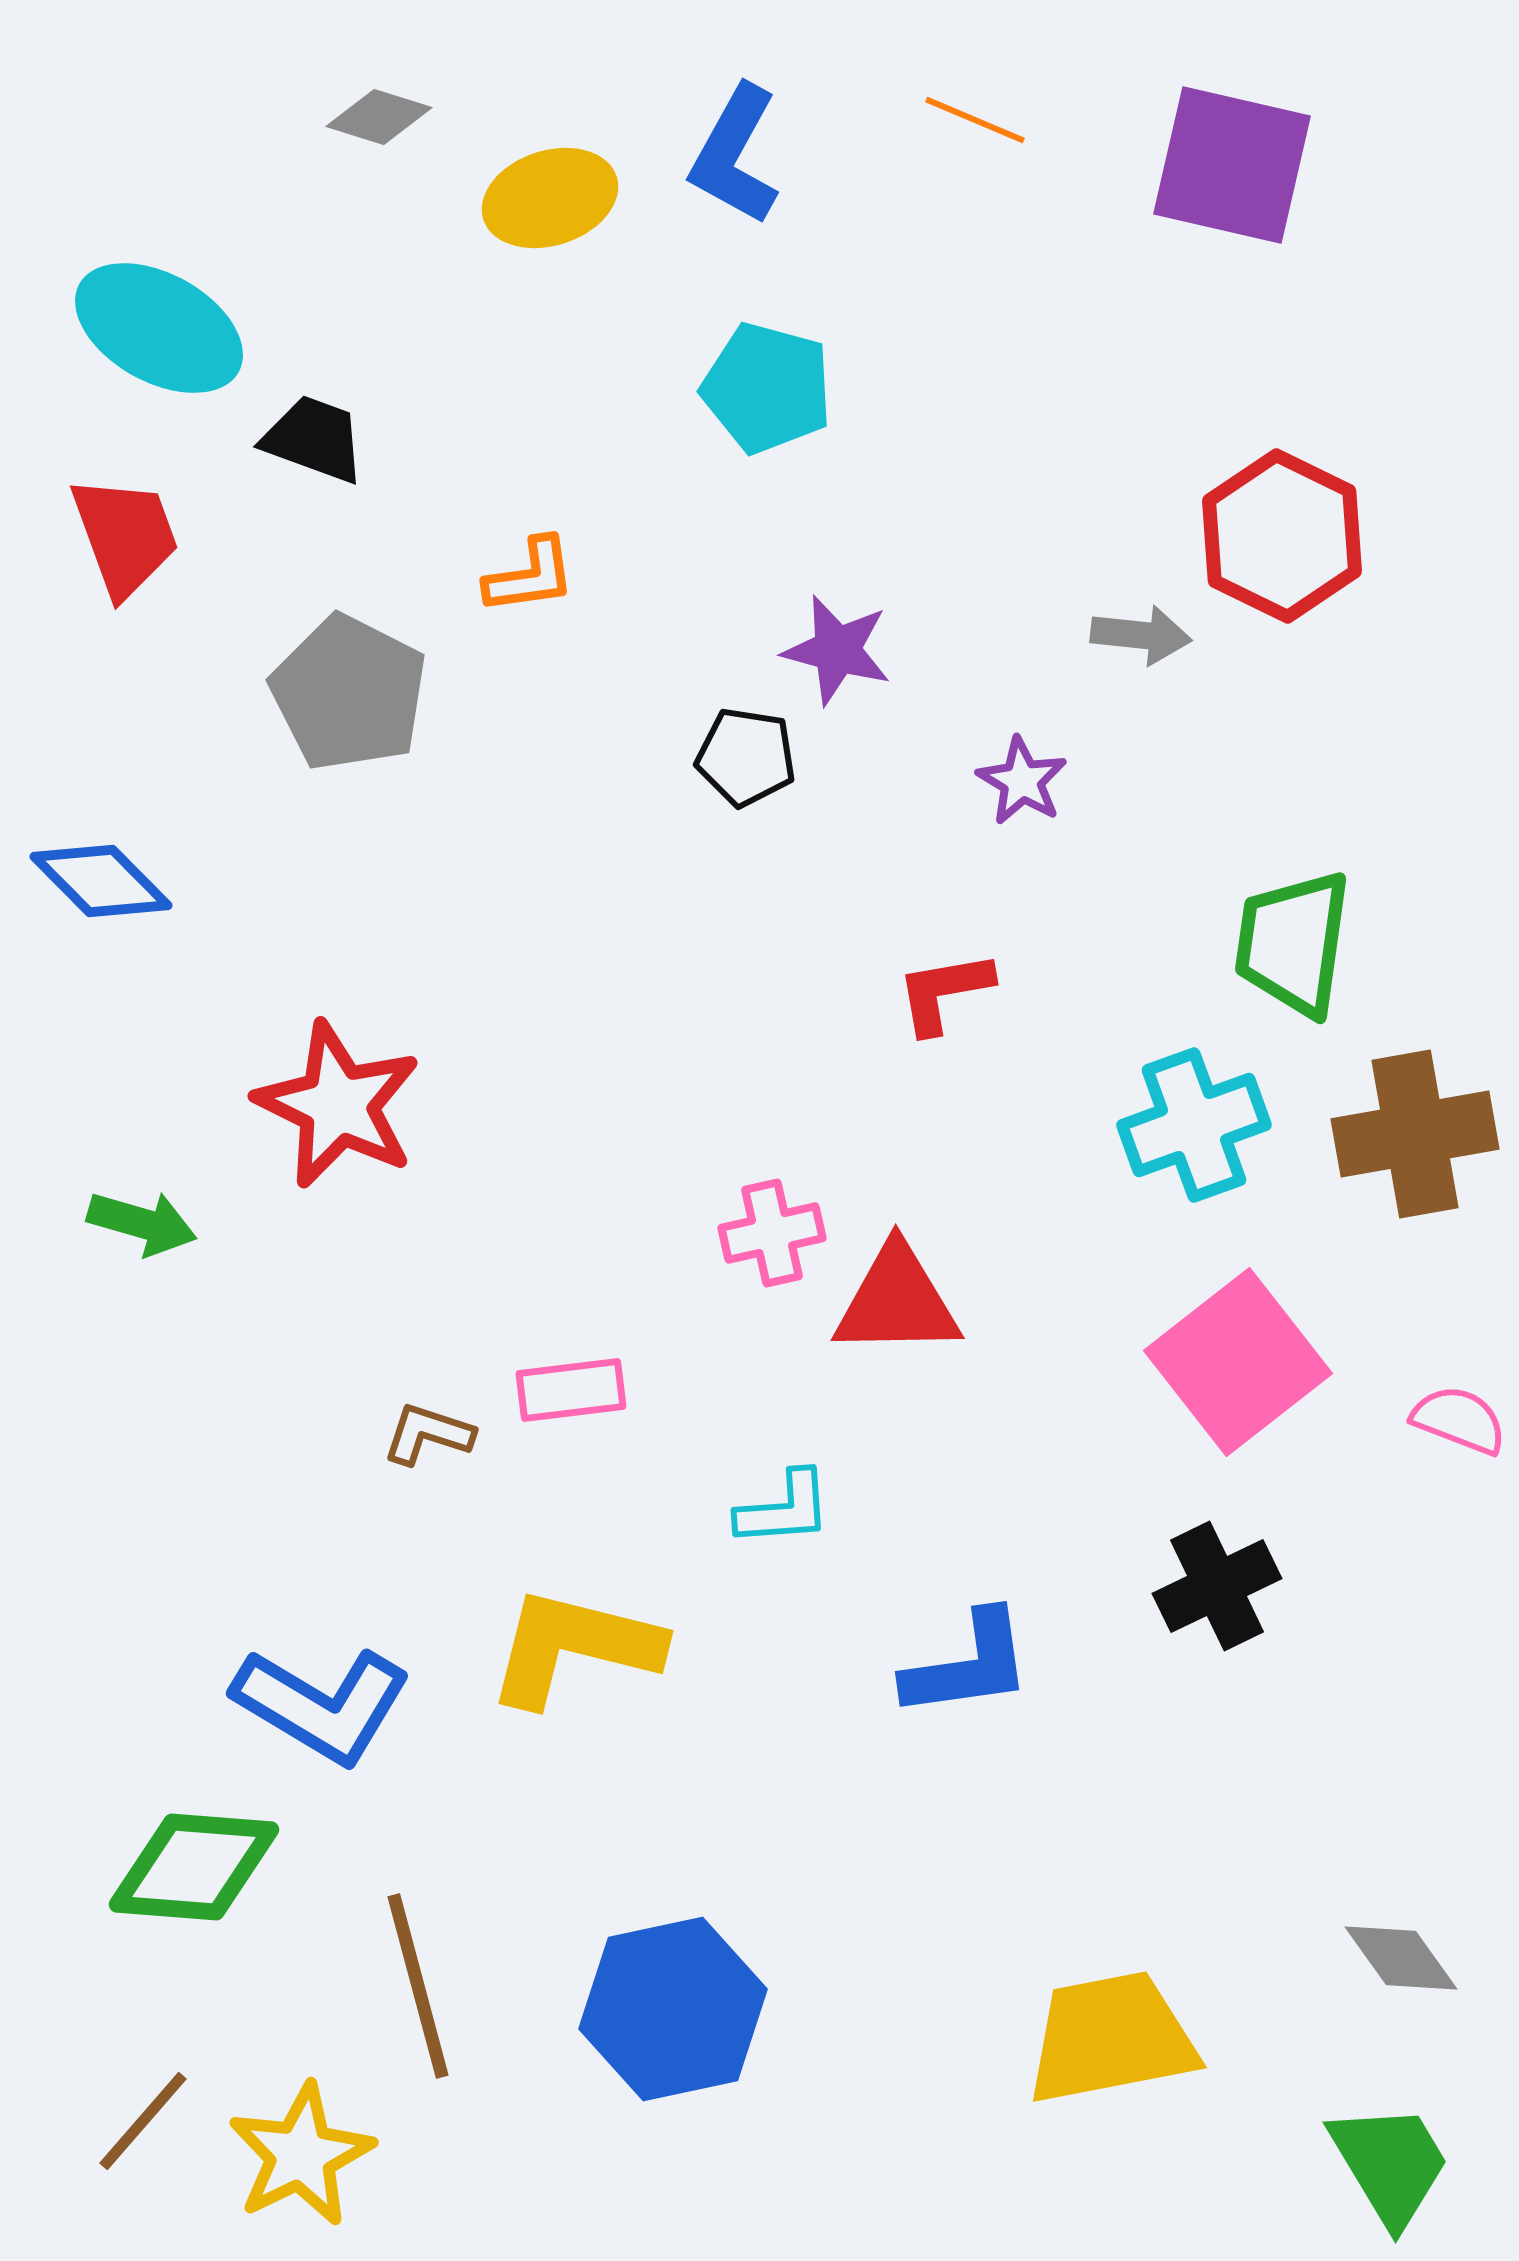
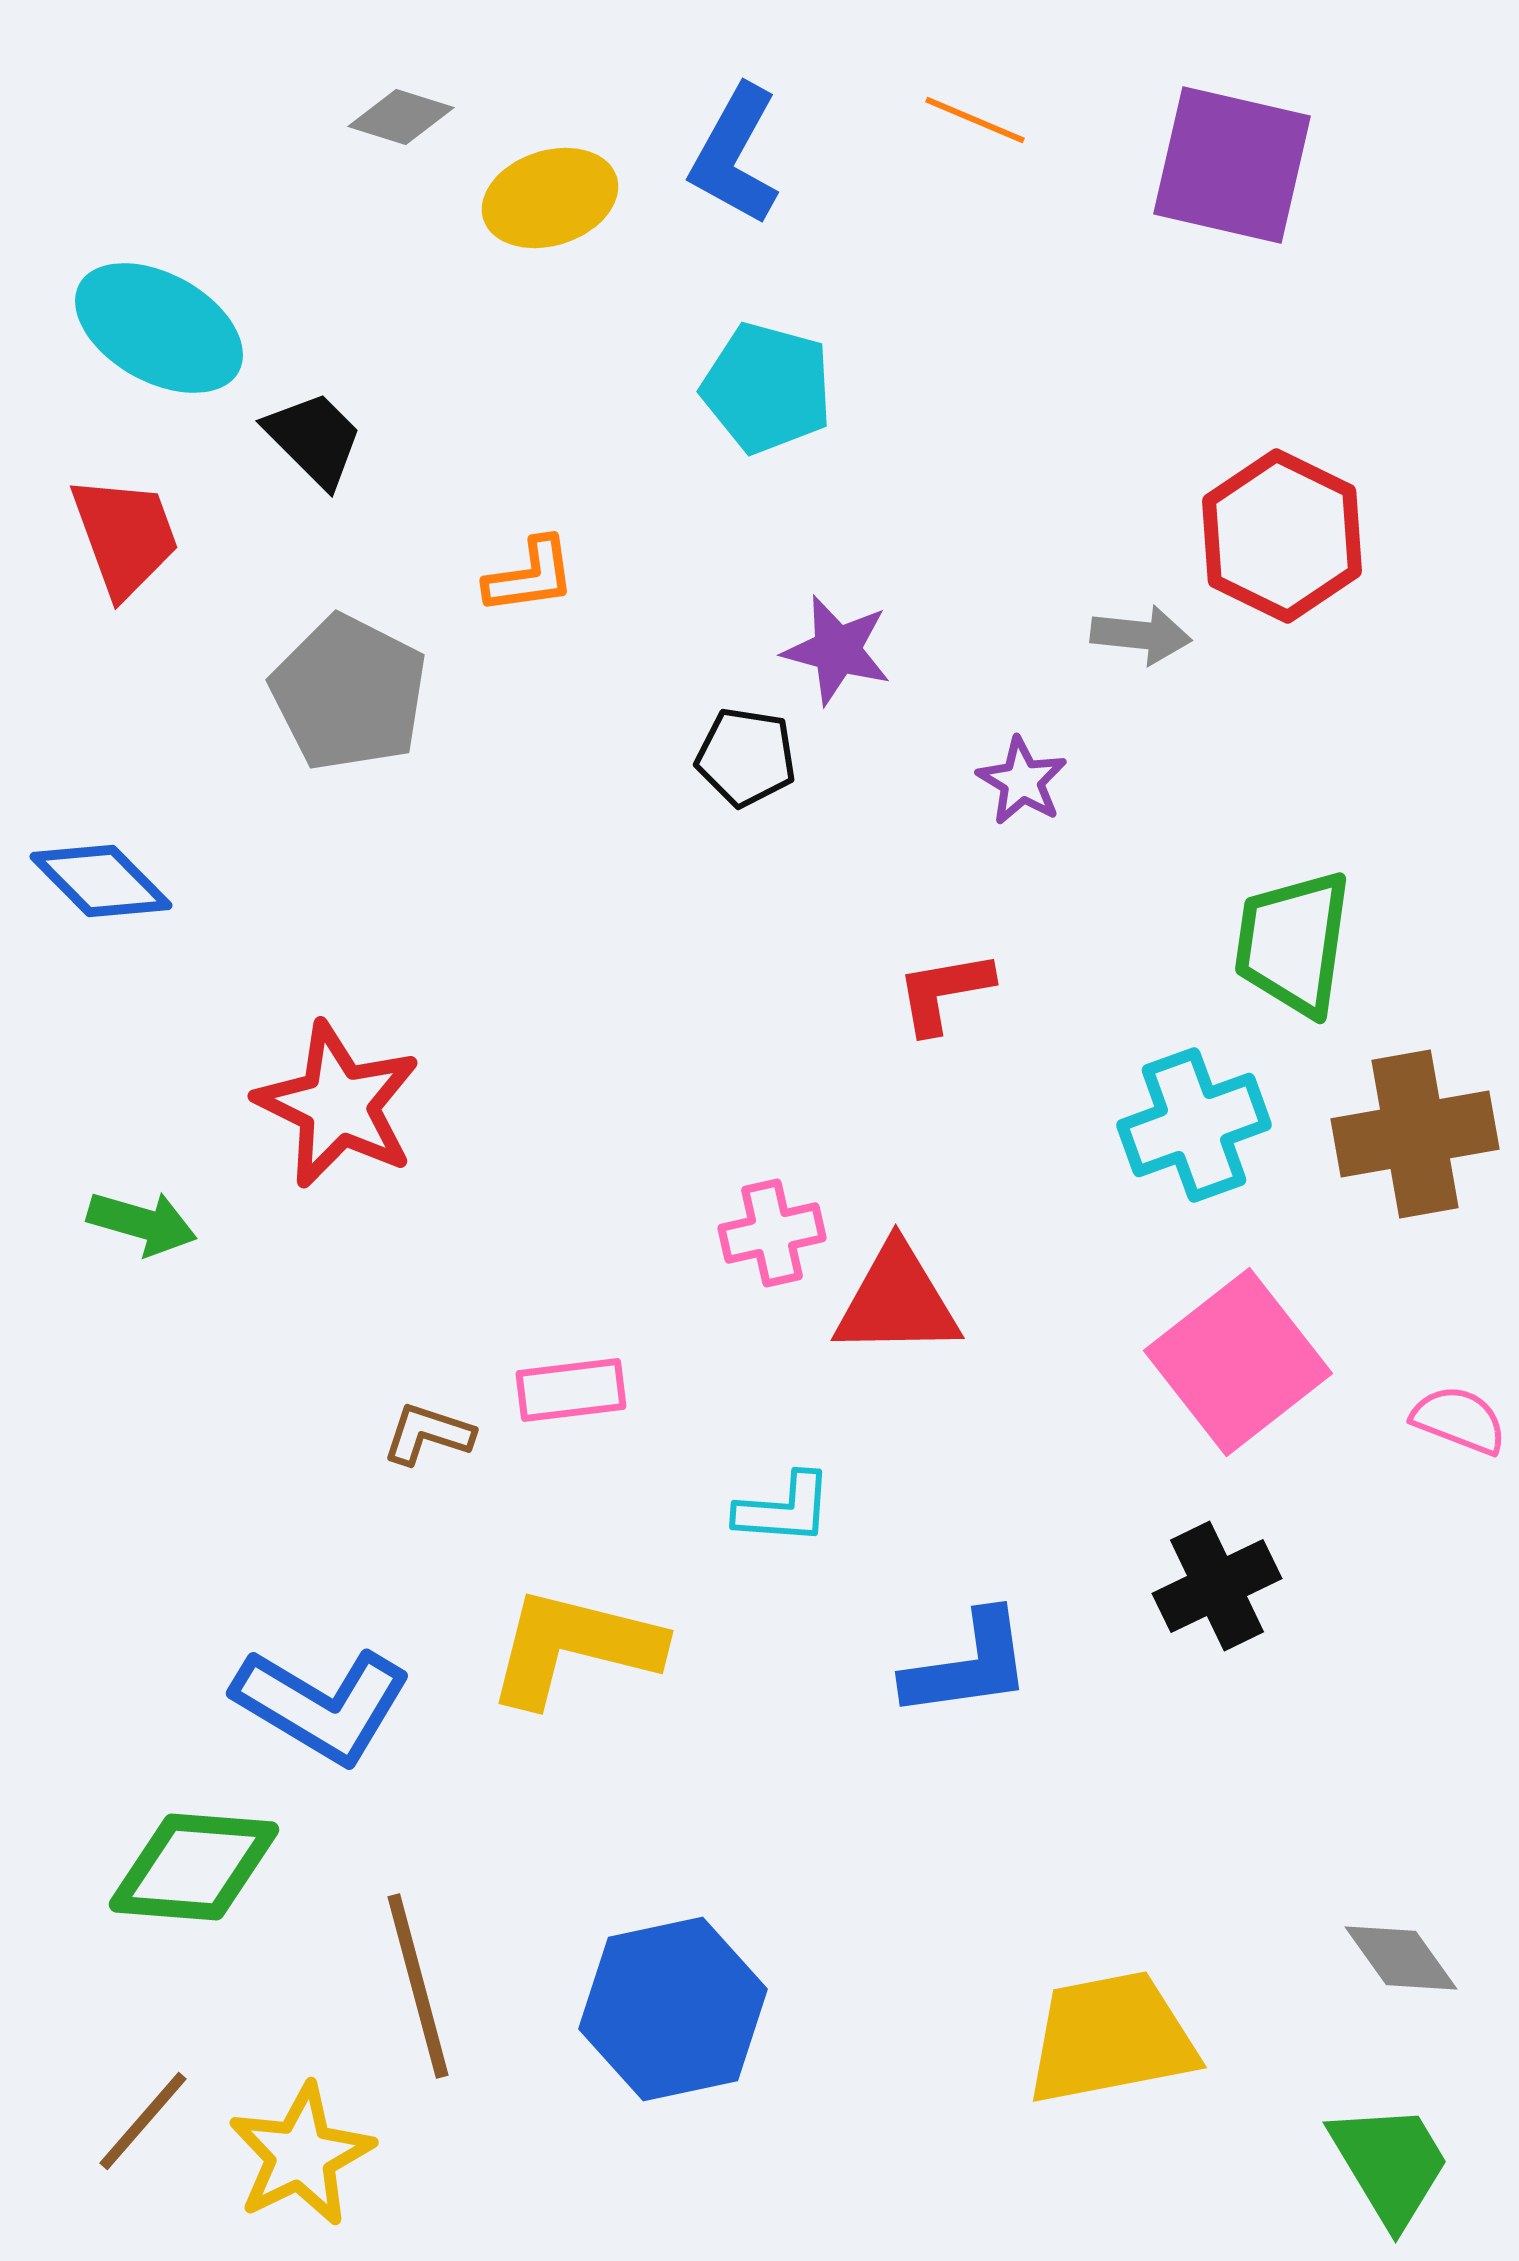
gray diamond at (379, 117): moved 22 px right
black trapezoid at (314, 439): rotated 25 degrees clockwise
cyan L-shape at (784, 1509): rotated 8 degrees clockwise
